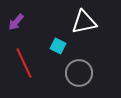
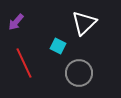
white triangle: moved 1 px down; rotated 32 degrees counterclockwise
